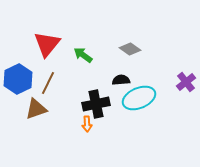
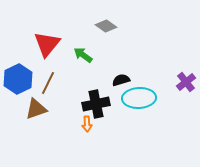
gray diamond: moved 24 px left, 23 px up
black semicircle: rotated 12 degrees counterclockwise
cyan ellipse: rotated 20 degrees clockwise
